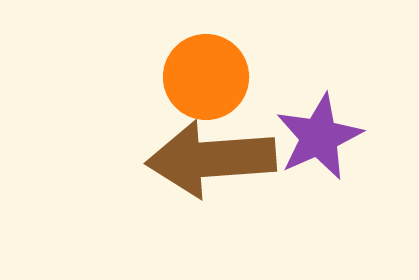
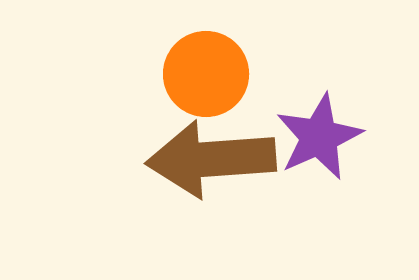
orange circle: moved 3 px up
